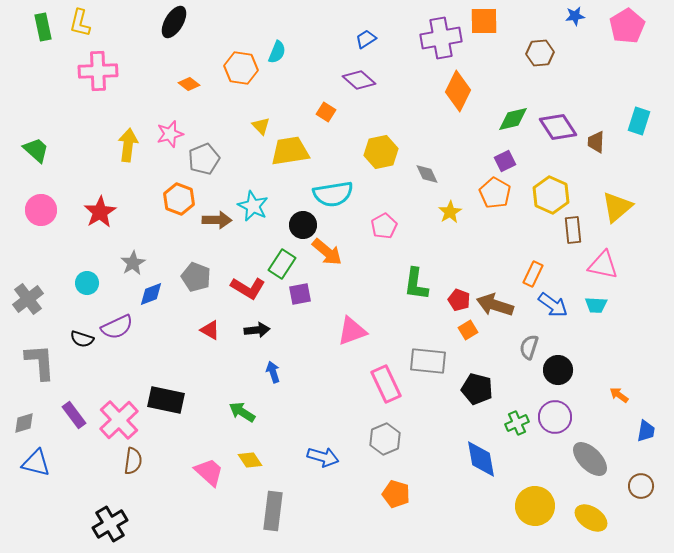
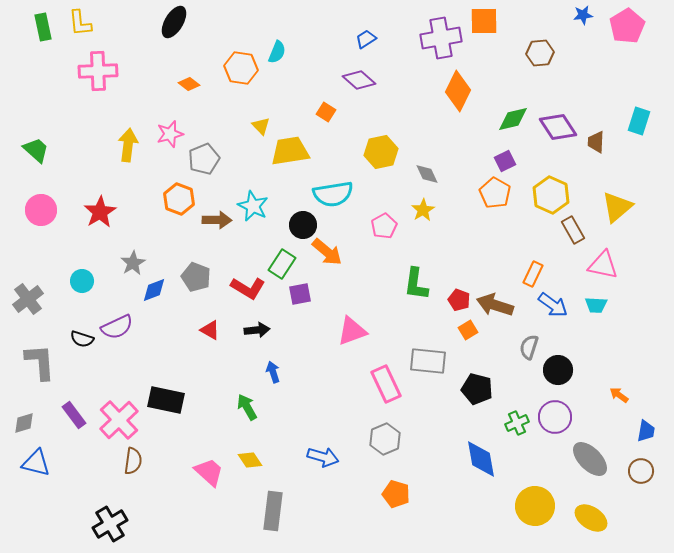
blue star at (575, 16): moved 8 px right, 1 px up
yellow L-shape at (80, 23): rotated 20 degrees counterclockwise
yellow star at (450, 212): moved 27 px left, 2 px up
brown rectangle at (573, 230): rotated 24 degrees counterclockwise
cyan circle at (87, 283): moved 5 px left, 2 px up
blue diamond at (151, 294): moved 3 px right, 4 px up
green arrow at (242, 412): moved 5 px right, 5 px up; rotated 28 degrees clockwise
brown circle at (641, 486): moved 15 px up
